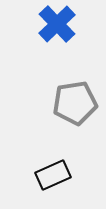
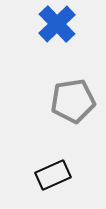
gray pentagon: moved 2 px left, 2 px up
